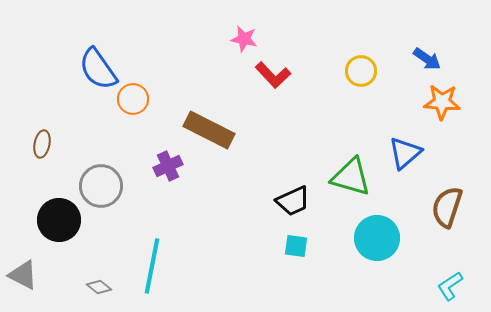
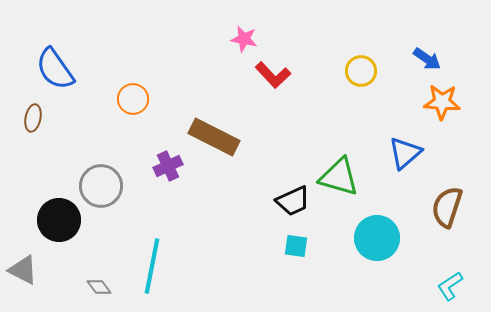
blue semicircle: moved 43 px left
brown rectangle: moved 5 px right, 7 px down
brown ellipse: moved 9 px left, 26 px up
green triangle: moved 12 px left
gray triangle: moved 5 px up
gray diamond: rotated 15 degrees clockwise
